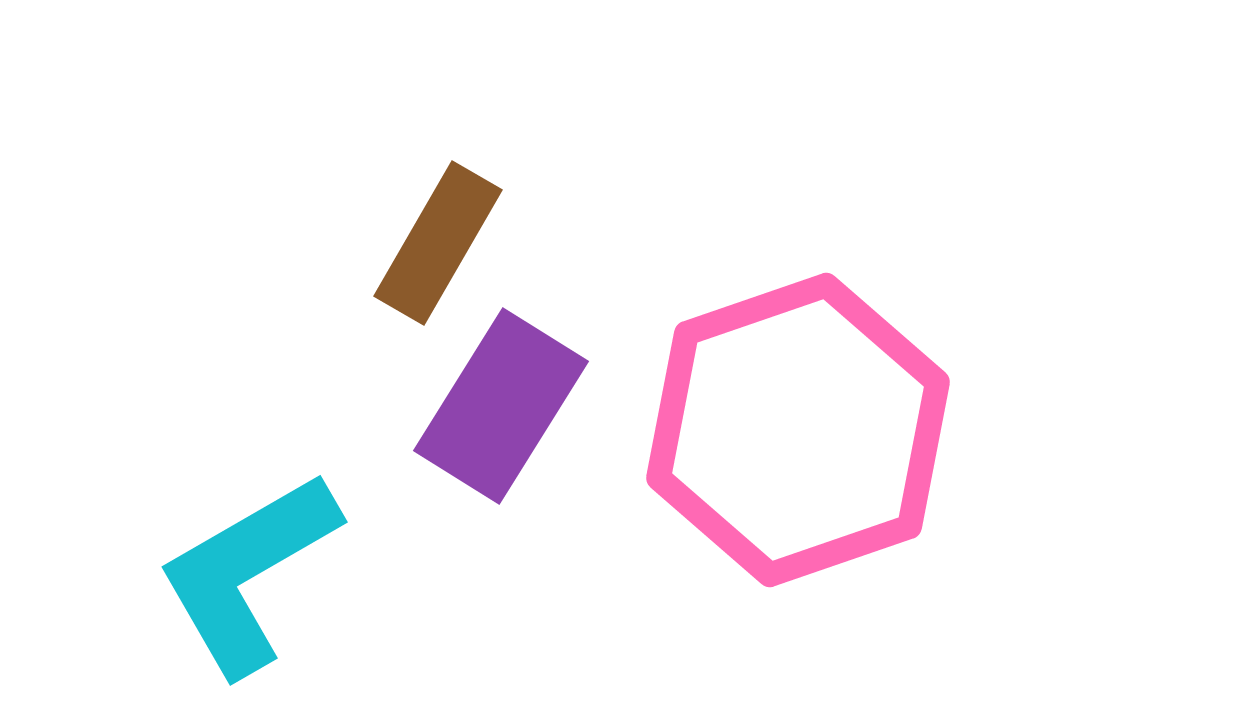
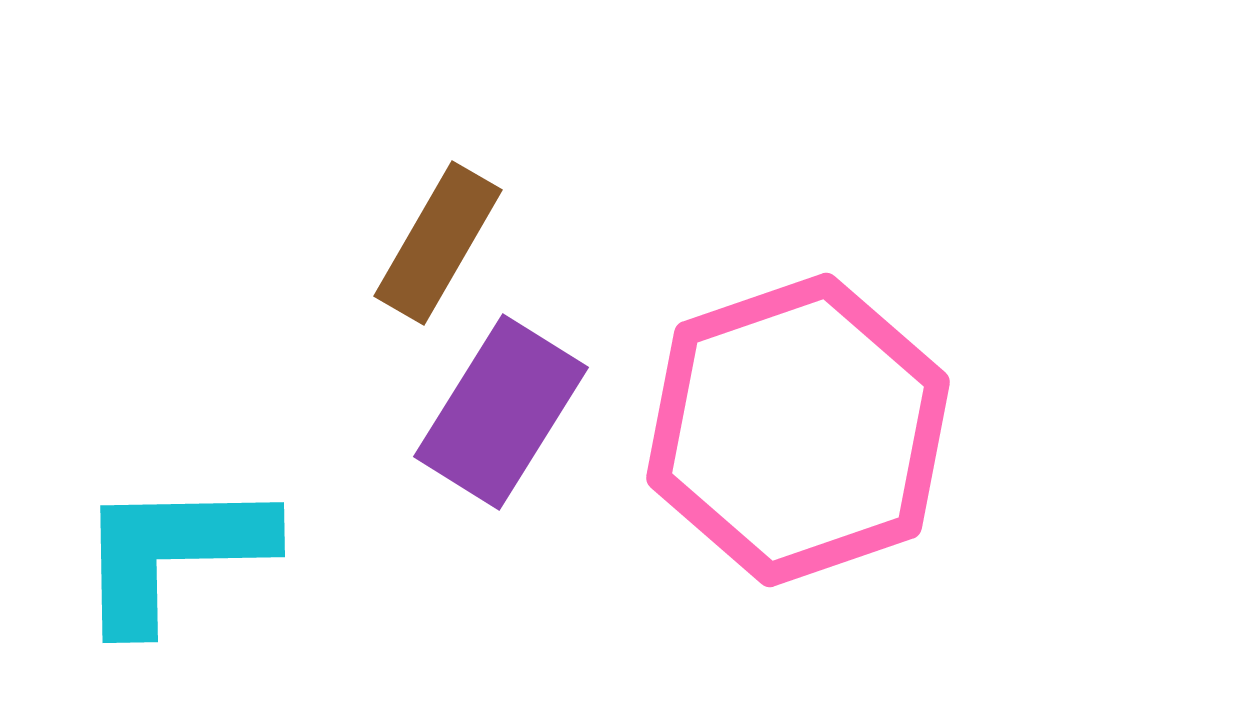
purple rectangle: moved 6 px down
cyan L-shape: moved 75 px left, 20 px up; rotated 29 degrees clockwise
